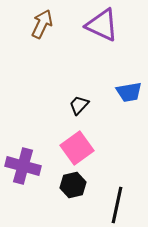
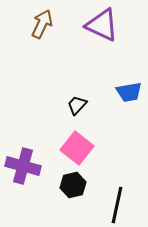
black trapezoid: moved 2 px left
pink square: rotated 16 degrees counterclockwise
